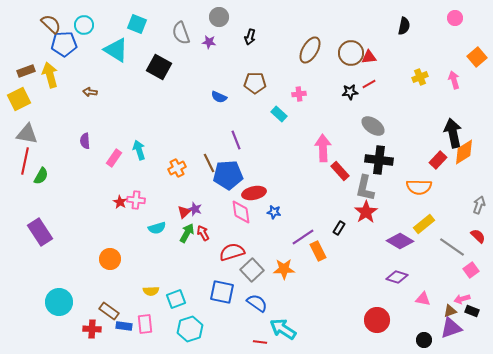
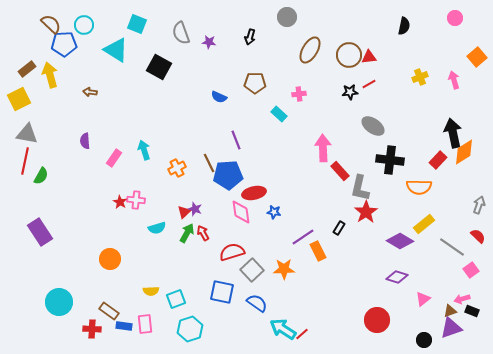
gray circle at (219, 17): moved 68 px right
brown circle at (351, 53): moved 2 px left, 2 px down
brown rectangle at (26, 71): moved 1 px right, 2 px up; rotated 18 degrees counterclockwise
cyan arrow at (139, 150): moved 5 px right
black cross at (379, 160): moved 11 px right
gray L-shape at (365, 188): moved 5 px left
pink triangle at (423, 299): rotated 49 degrees counterclockwise
red line at (260, 342): moved 42 px right, 8 px up; rotated 48 degrees counterclockwise
